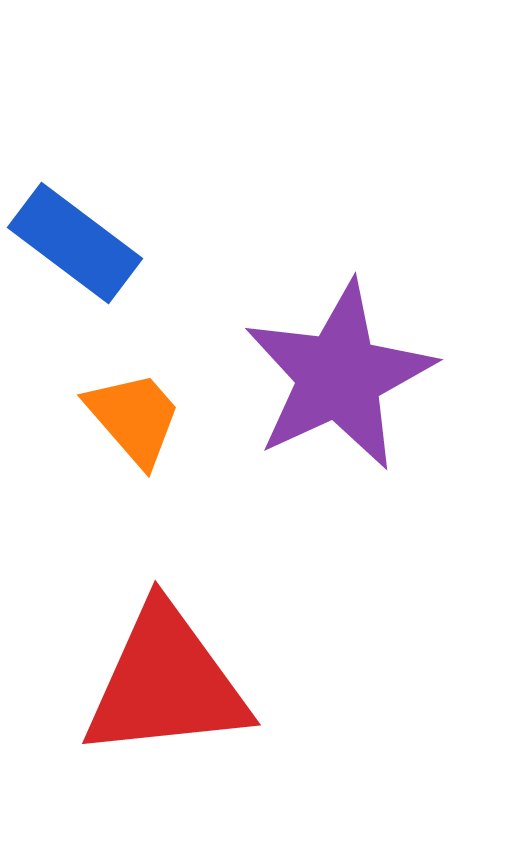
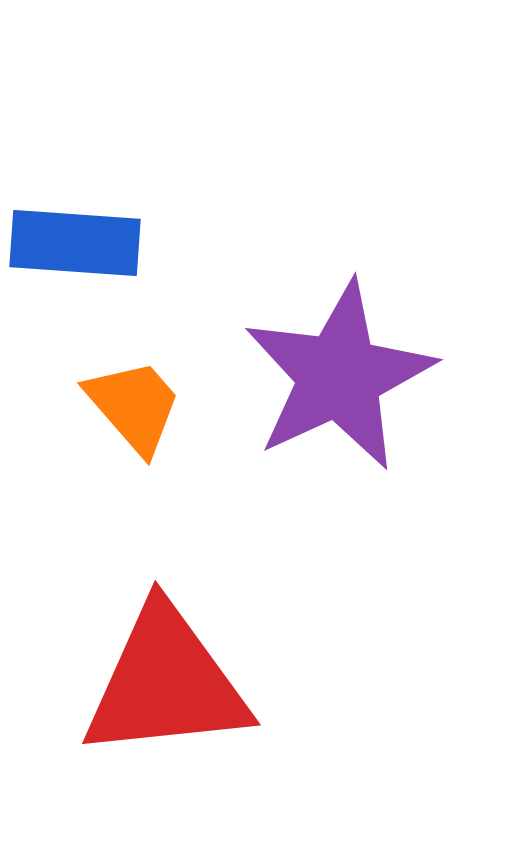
blue rectangle: rotated 33 degrees counterclockwise
orange trapezoid: moved 12 px up
